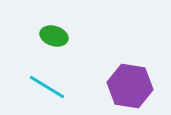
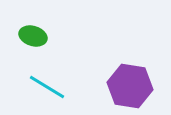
green ellipse: moved 21 px left
